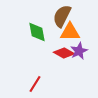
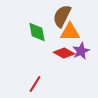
purple star: moved 2 px right
